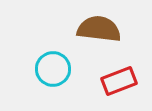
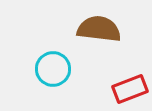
red rectangle: moved 11 px right, 8 px down
